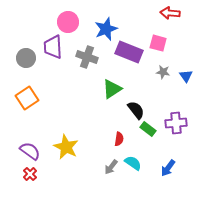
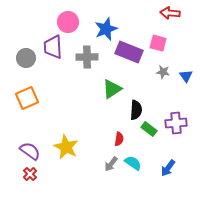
gray cross: rotated 20 degrees counterclockwise
orange square: rotated 10 degrees clockwise
black semicircle: rotated 42 degrees clockwise
green rectangle: moved 1 px right
gray arrow: moved 3 px up
